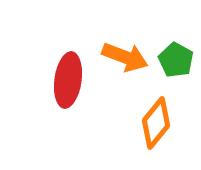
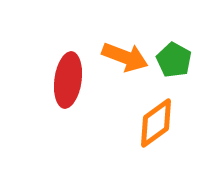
green pentagon: moved 2 px left
orange diamond: rotated 15 degrees clockwise
